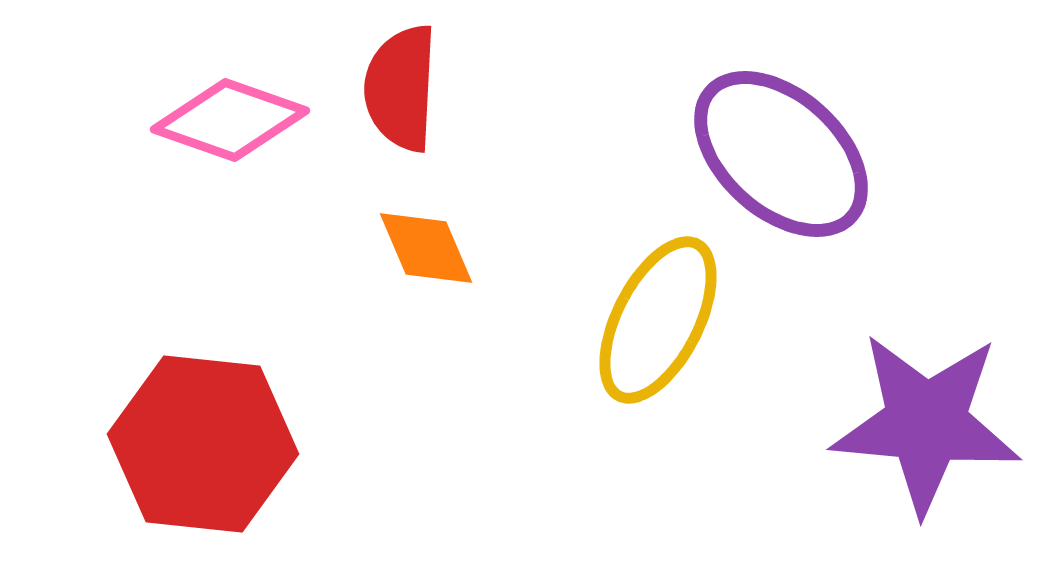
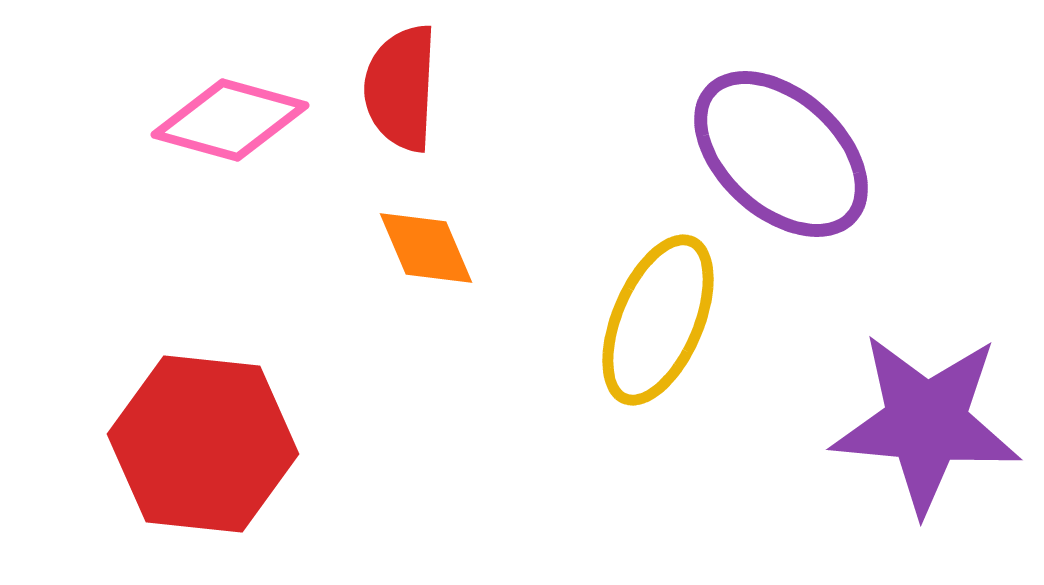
pink diamond: rotated 4 degrees counterclockwise
yellow ellipse: rotated 4 degrees counterclockwise
